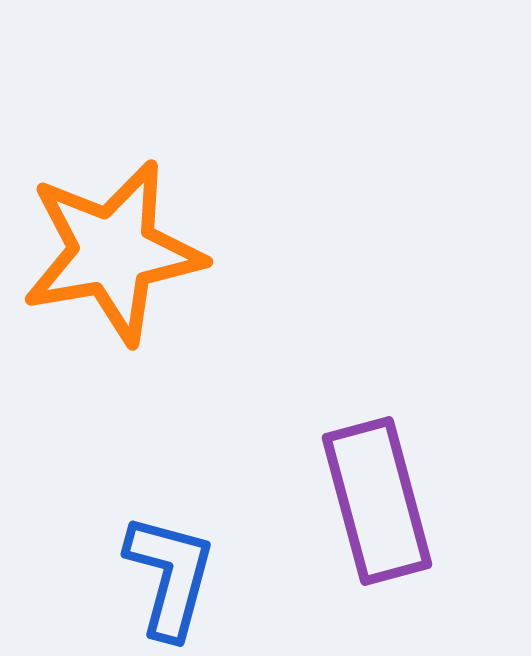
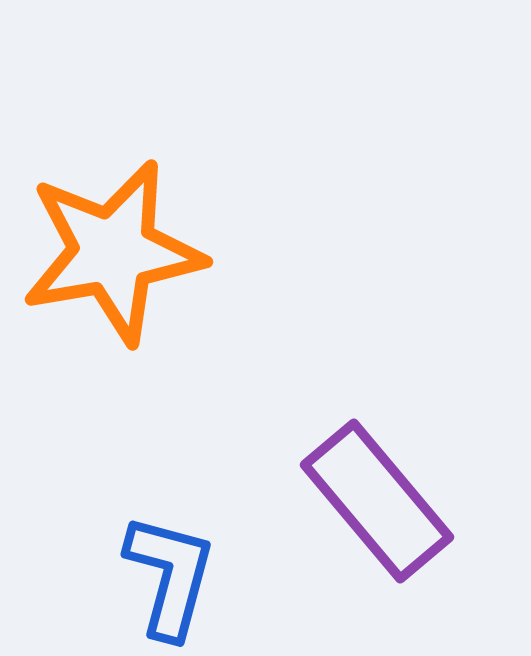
purple rectangle: rotated 25 degrees counterclockwise
